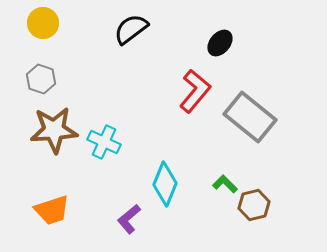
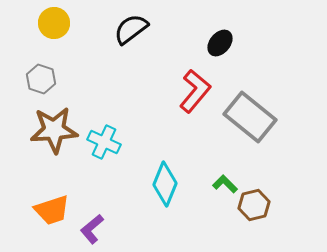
yellow circle: moved 11 px right
purple L-shape: moved 37 px left, 10 px down
